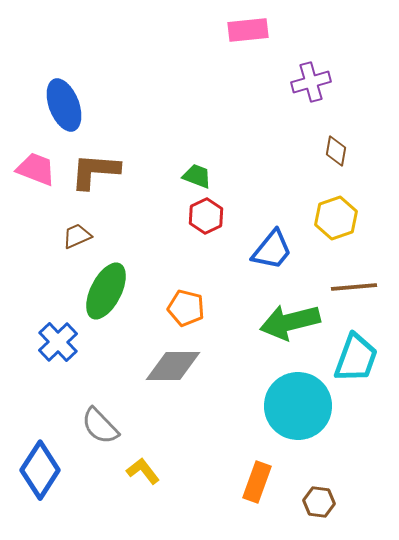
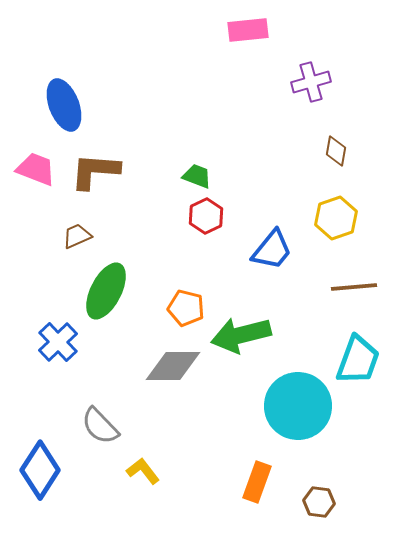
green arrow: moved 49 px left, 13 px down
cyan trapezoid: moved 2 px right, 2 px down
